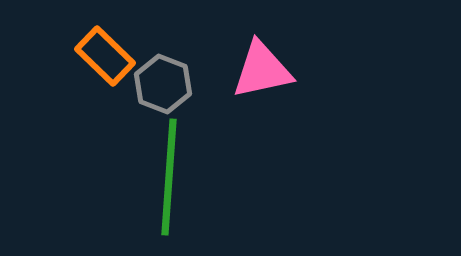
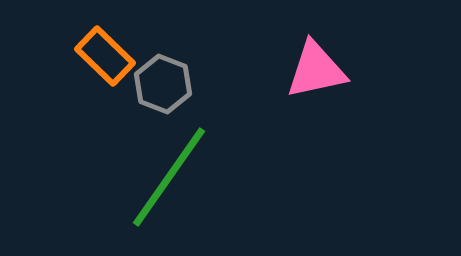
pink triangle: moved 54 px right
green line: rotated 31 degrees clockwise
